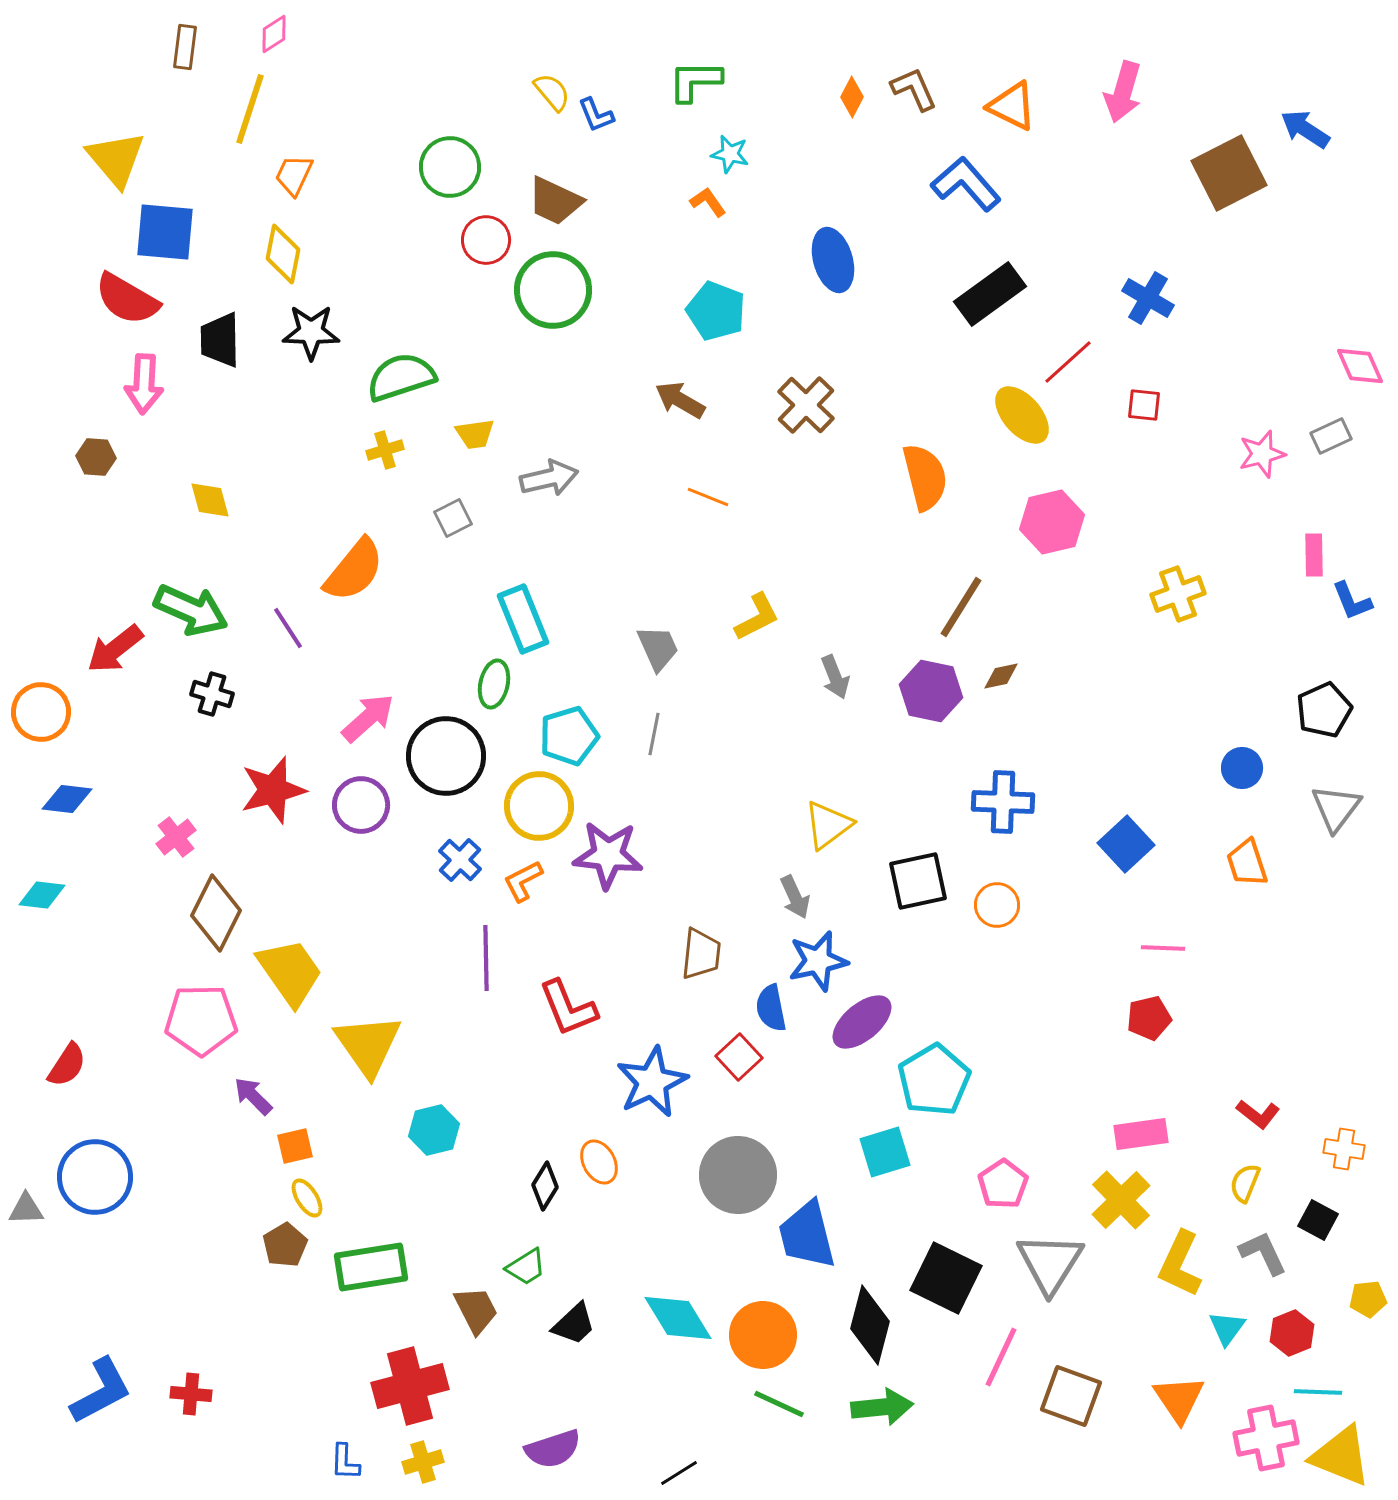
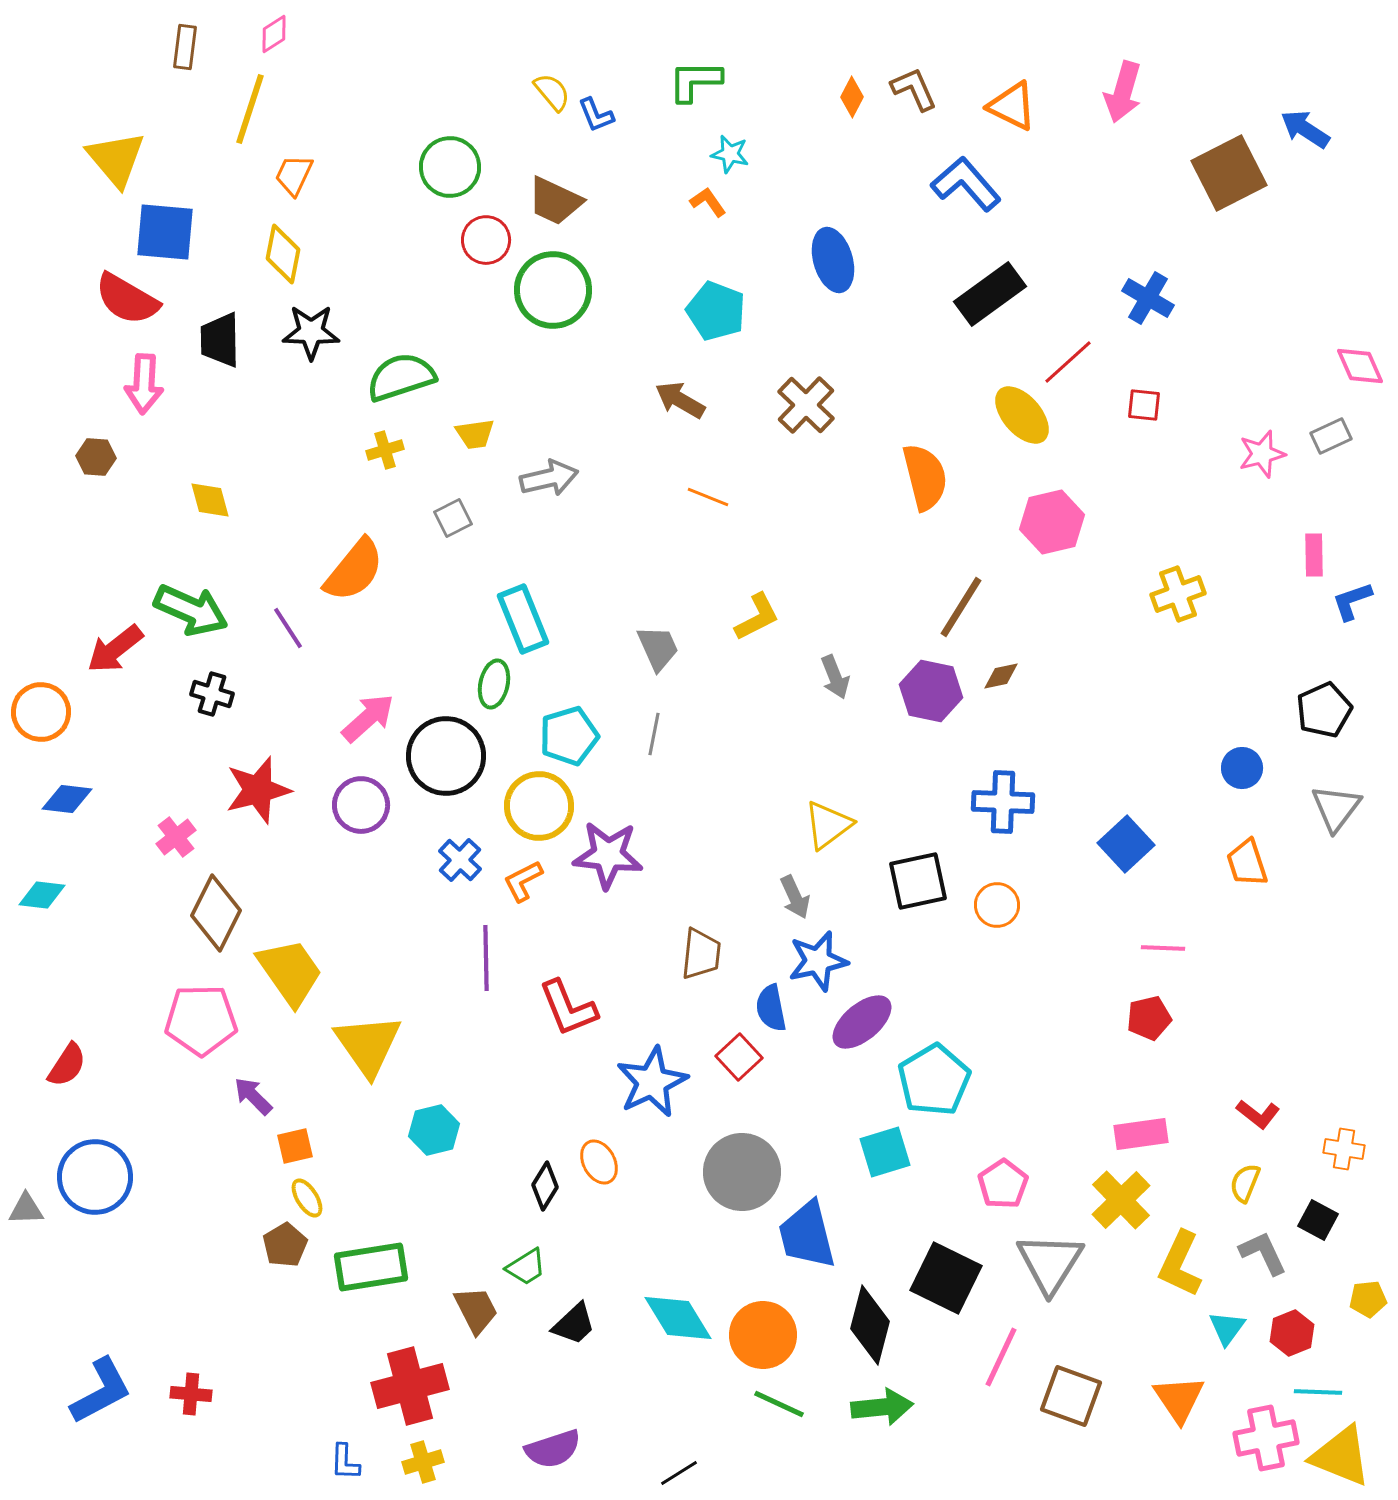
blue L-shape at (1352, 601): rotated 93 degrees clockwise
red star at (273, 790): moved 15 px left
gray circle at (738, 1175): moved 4 px right, 3 px up
